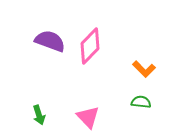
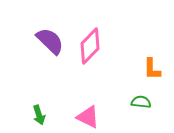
purple semicircle: rotated 24 degrees clockwise
orange L-shape: moved 8 px right; rotated 45 degrees clockwise
pink triangle: rotated 20 degrees counterclockwise
